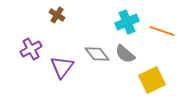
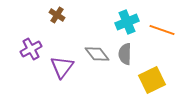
orange line: moved 1 px up
gray semicircle: rotated 50 degrees clockwise
